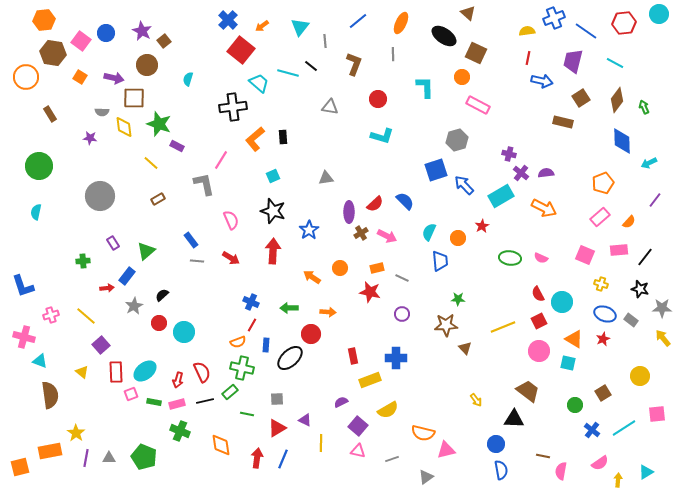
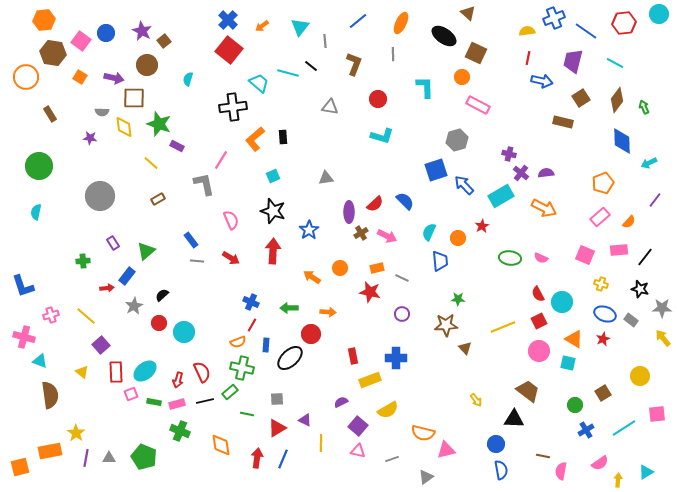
red square at (241, 50): moved 12 px left
blue cross at (592, 430): moved 6 px left; rotated 21 degrees clockwise
